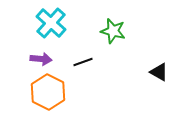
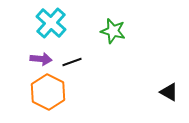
black line: moved 11 px left
black triangle: moved 10 px right, 20 px down
